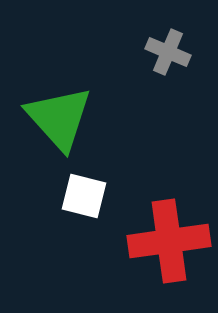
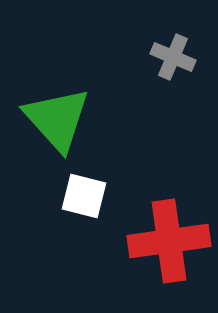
gray cross: moved 5 px right, 5 px down
green triangle: moved 2 px left, 1 px down
